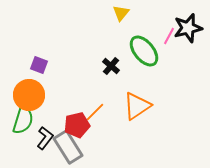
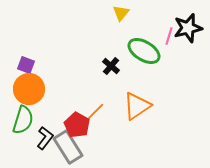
pink line: rotated 12 degrees counterclockwise
green ellipse: rotated 20 degrees counterclockwise
purple square: moved 13 px left
orange circle: moved 6 px up
red pentagon: rotated 30 degrees counterclockwise
